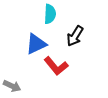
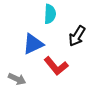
black arrow: moved 2 px right
blue triangle: moved 3 px left
gray arrow: moved 5 px right, 7 px up
